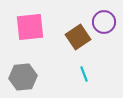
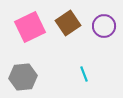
purple circle: moved 4 px down
pink square: rotated 20 degrees counterclockwise
brown square: moved 10 px left, 14 px up
